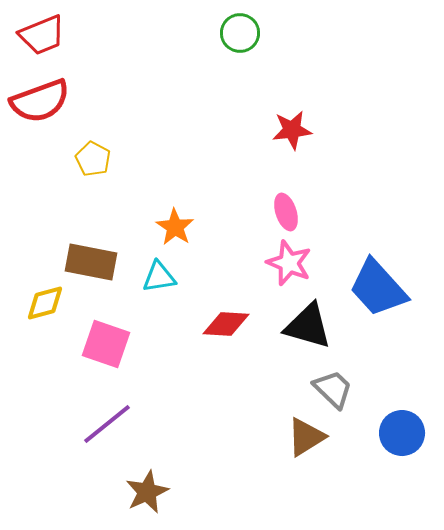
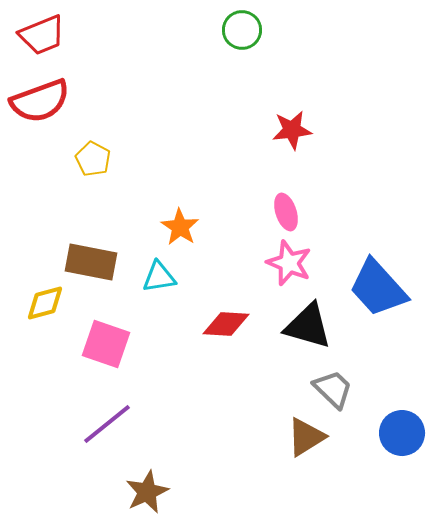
green circle: moved 2 px right, 3 px up
orange star: moved 5 px right
